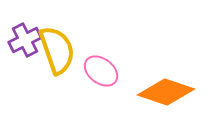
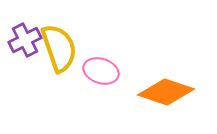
yellow semicircle: moved 2 px right, 2 px up
pink ellipse: rotated 20 degrees counterclockwise
